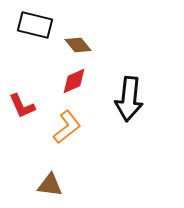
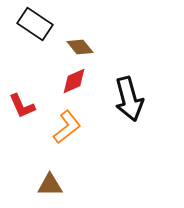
black rectangle: moved 1 px up; rotated 20 degrees clockwise
brown diamond: moved 2 px right, 2 px down
black arrow: rotated 21 degrees counterclockwise
brown triangle: rotated 8 degrees counterclockwise
